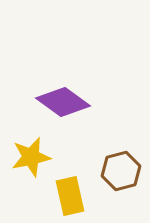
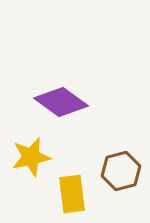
purple diamond: moved 2 px left
yellow rectangle: moved 2 px right, 2 px up; rotated 6 degrees clockwise
